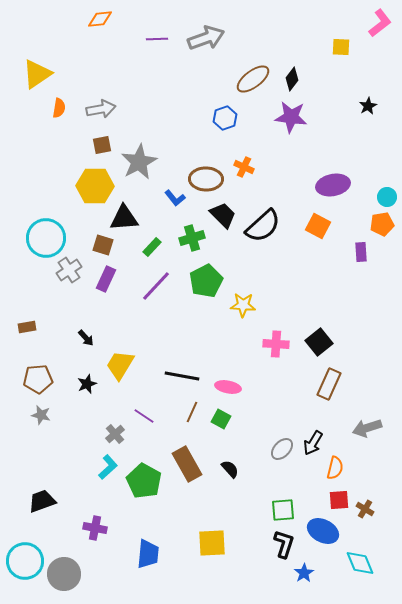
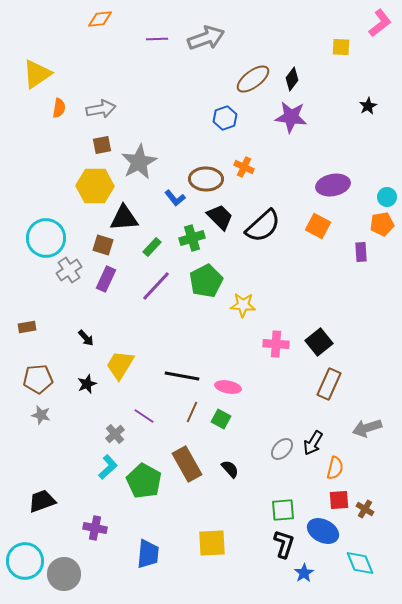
black trapezoid at (223, 215): moved 3 px left, 2 px down
